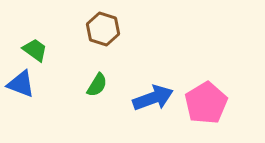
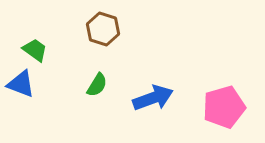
pink pentagon: moved 18 px right, 4 px down; rotated 15 degrees clockwise
